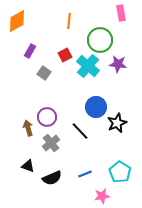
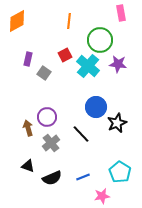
purple rectangle: moved 2 px left, 8 px down; rotated 16 degrees counterclockwise
black line: moved 1 px right, 3 px down
blue line: moved 2 px left, 3 px down
